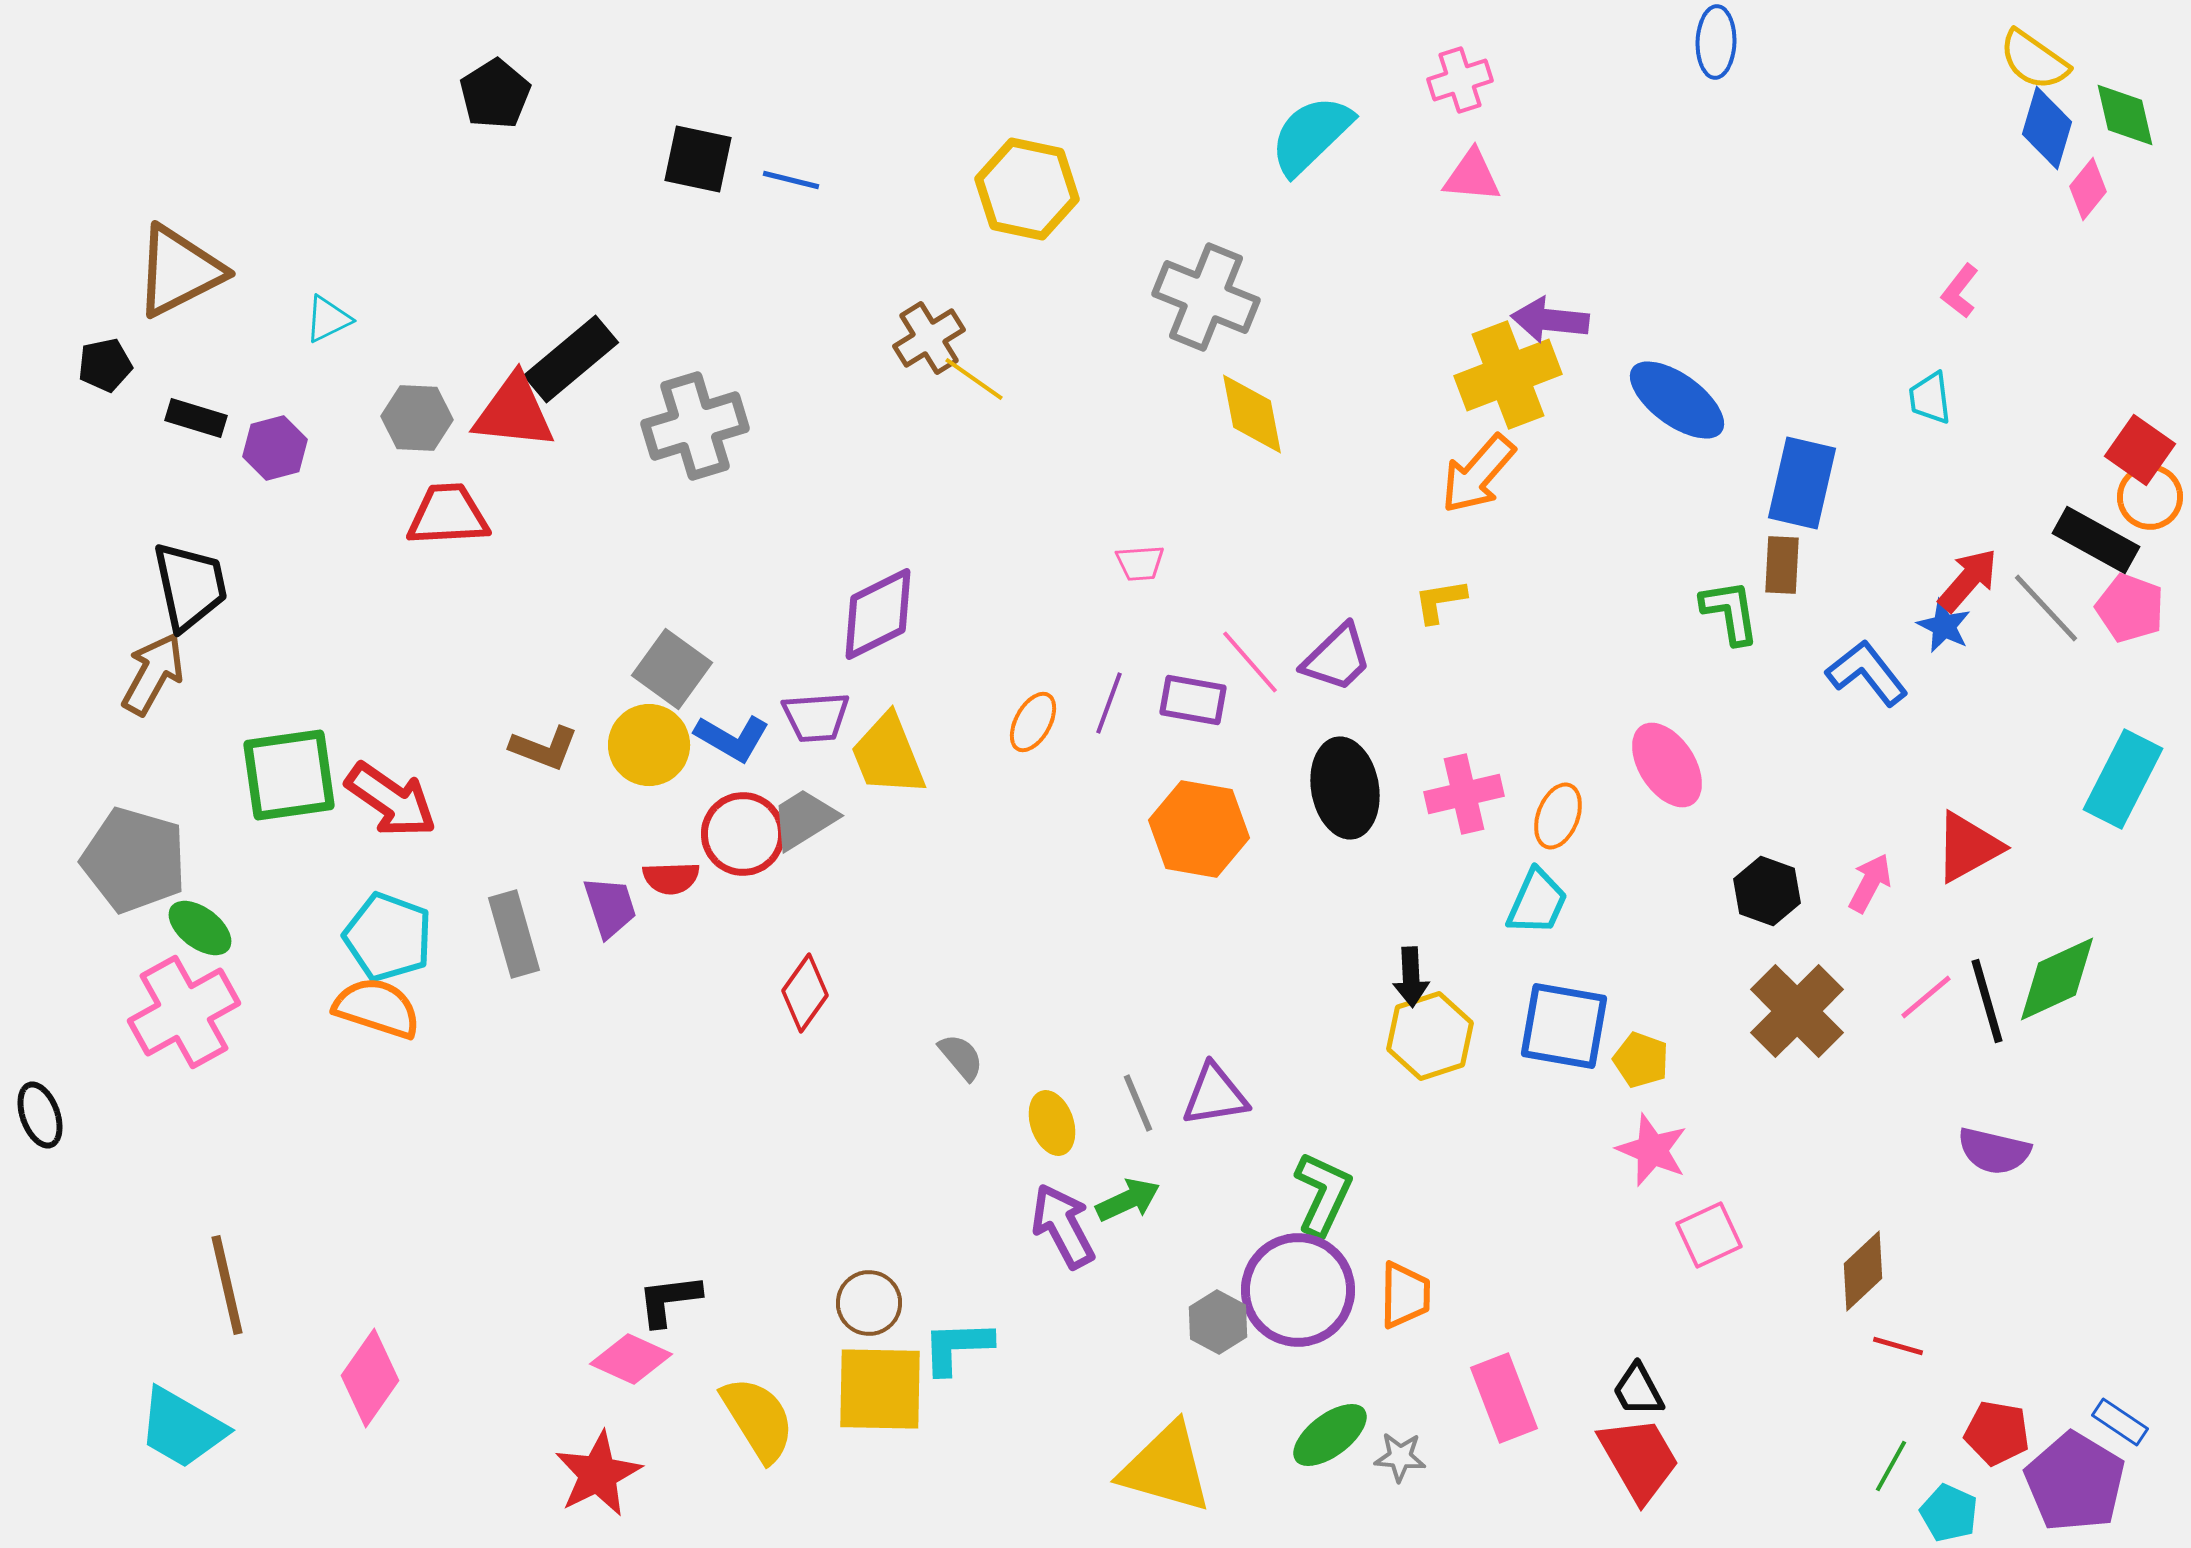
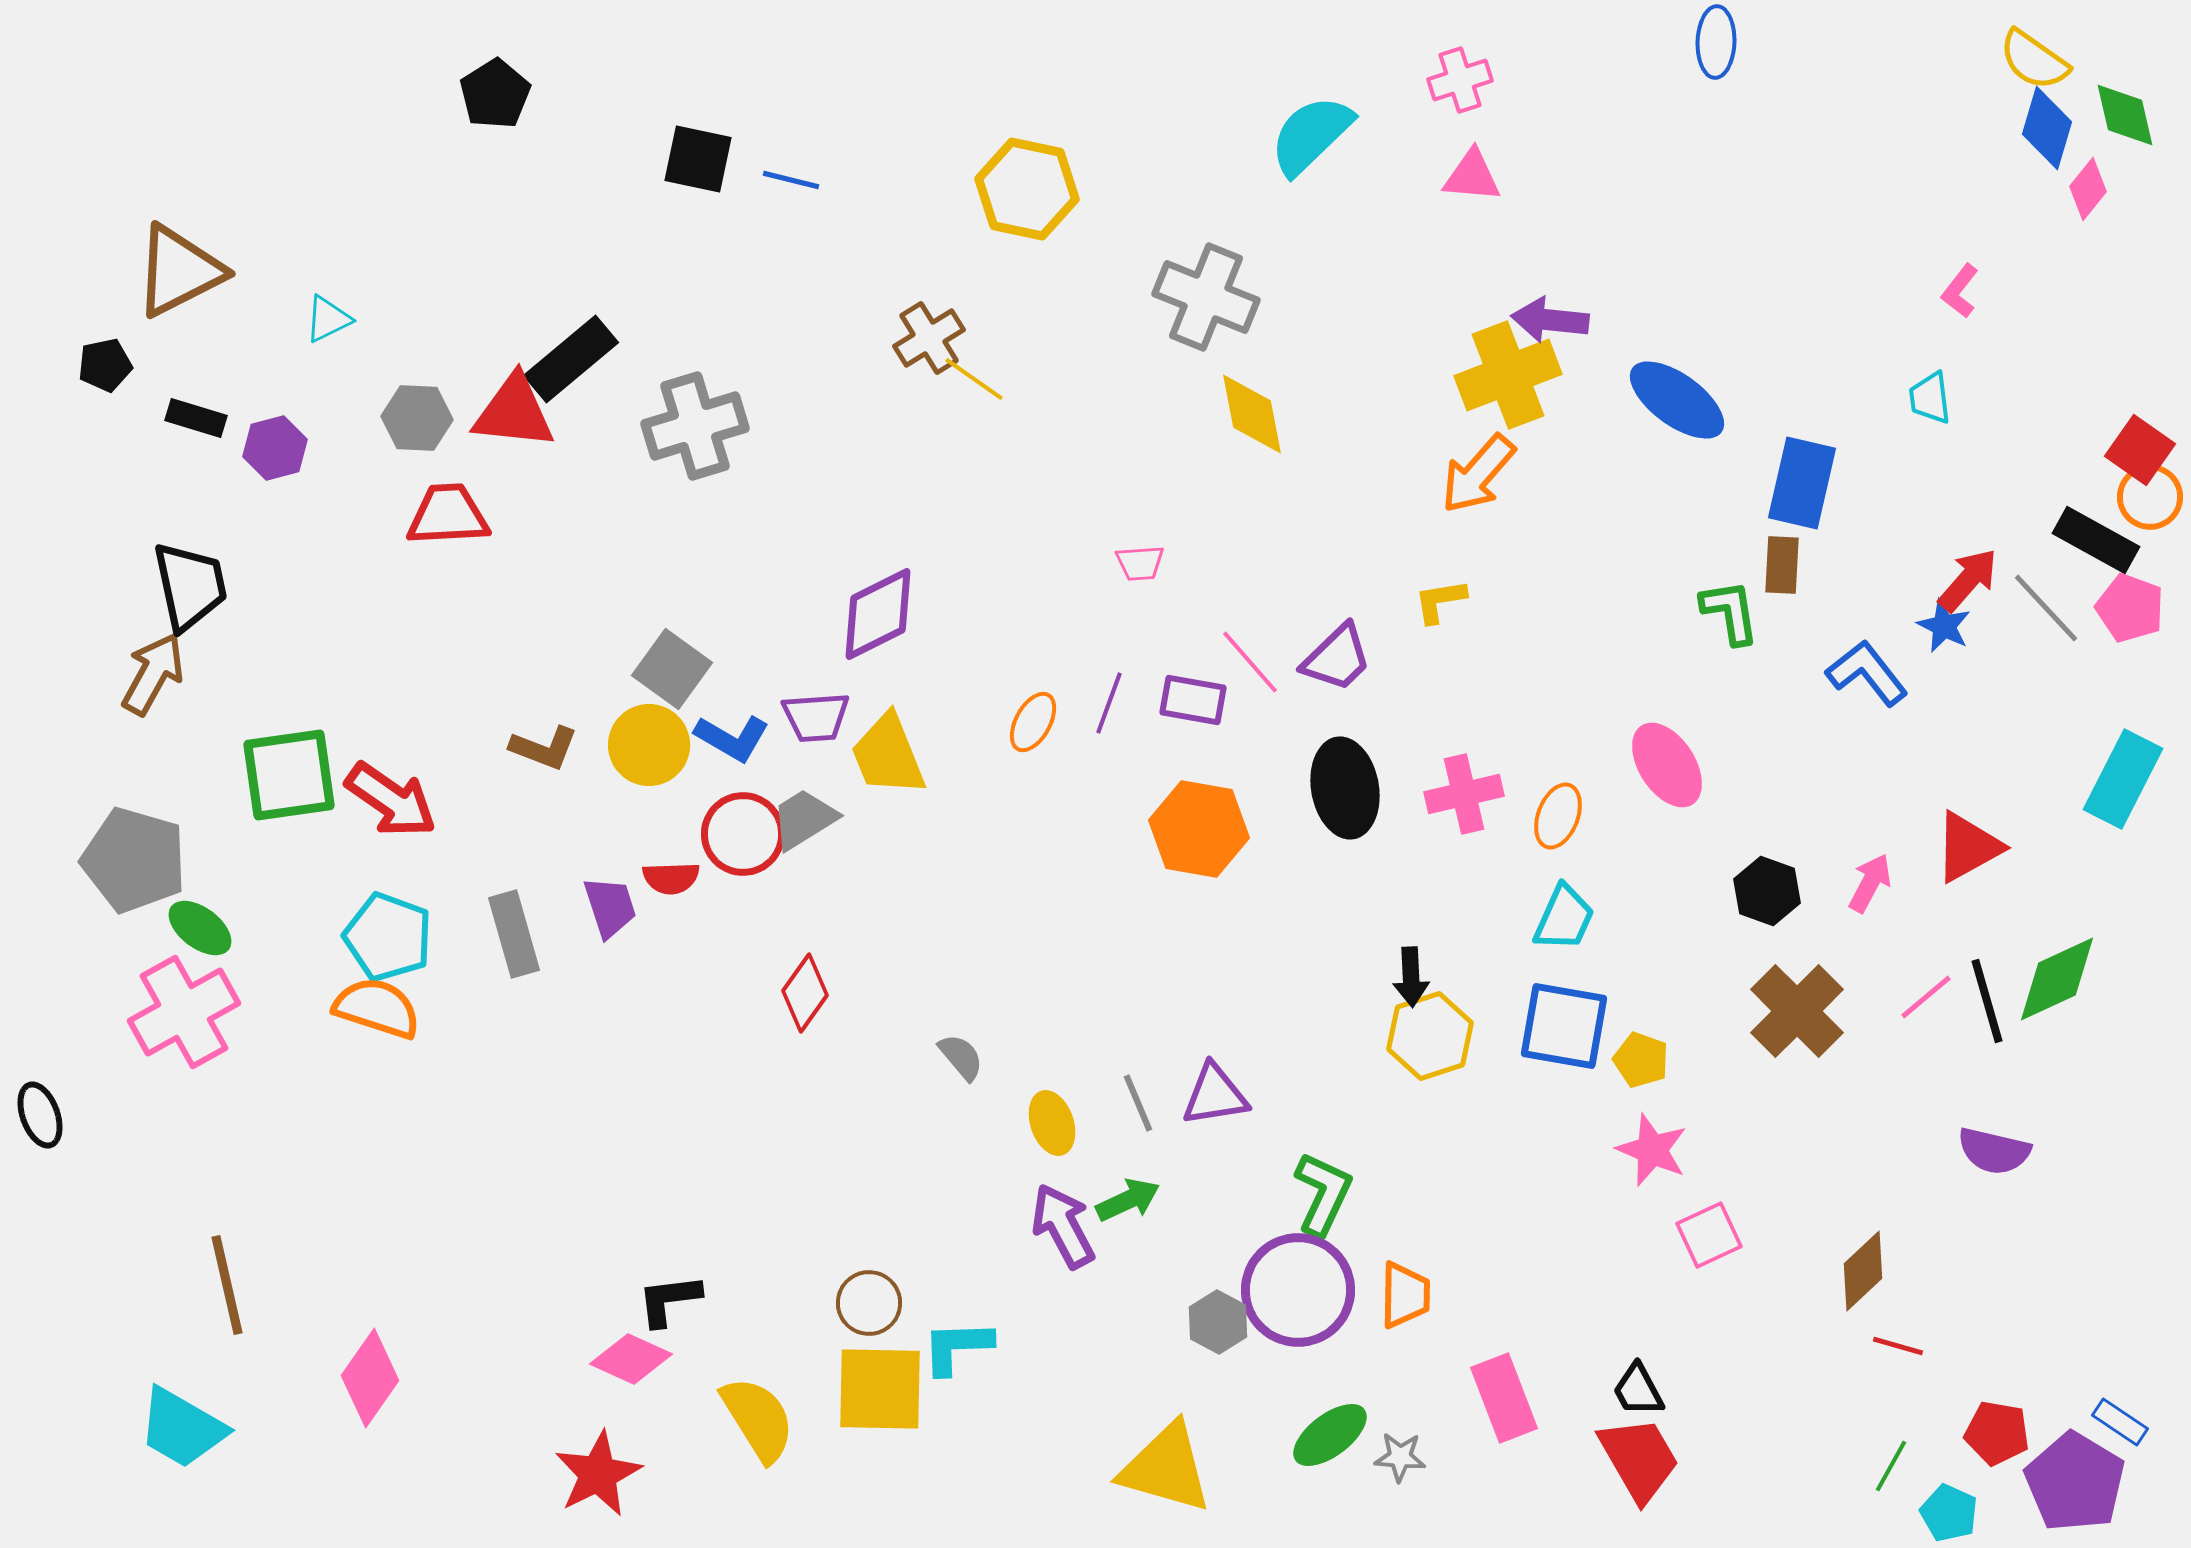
cyan trapezoid at (1537, 902): moved 27 px right, 16 px down
